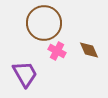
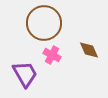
pink cross: moved 5 px left, 4 px down
